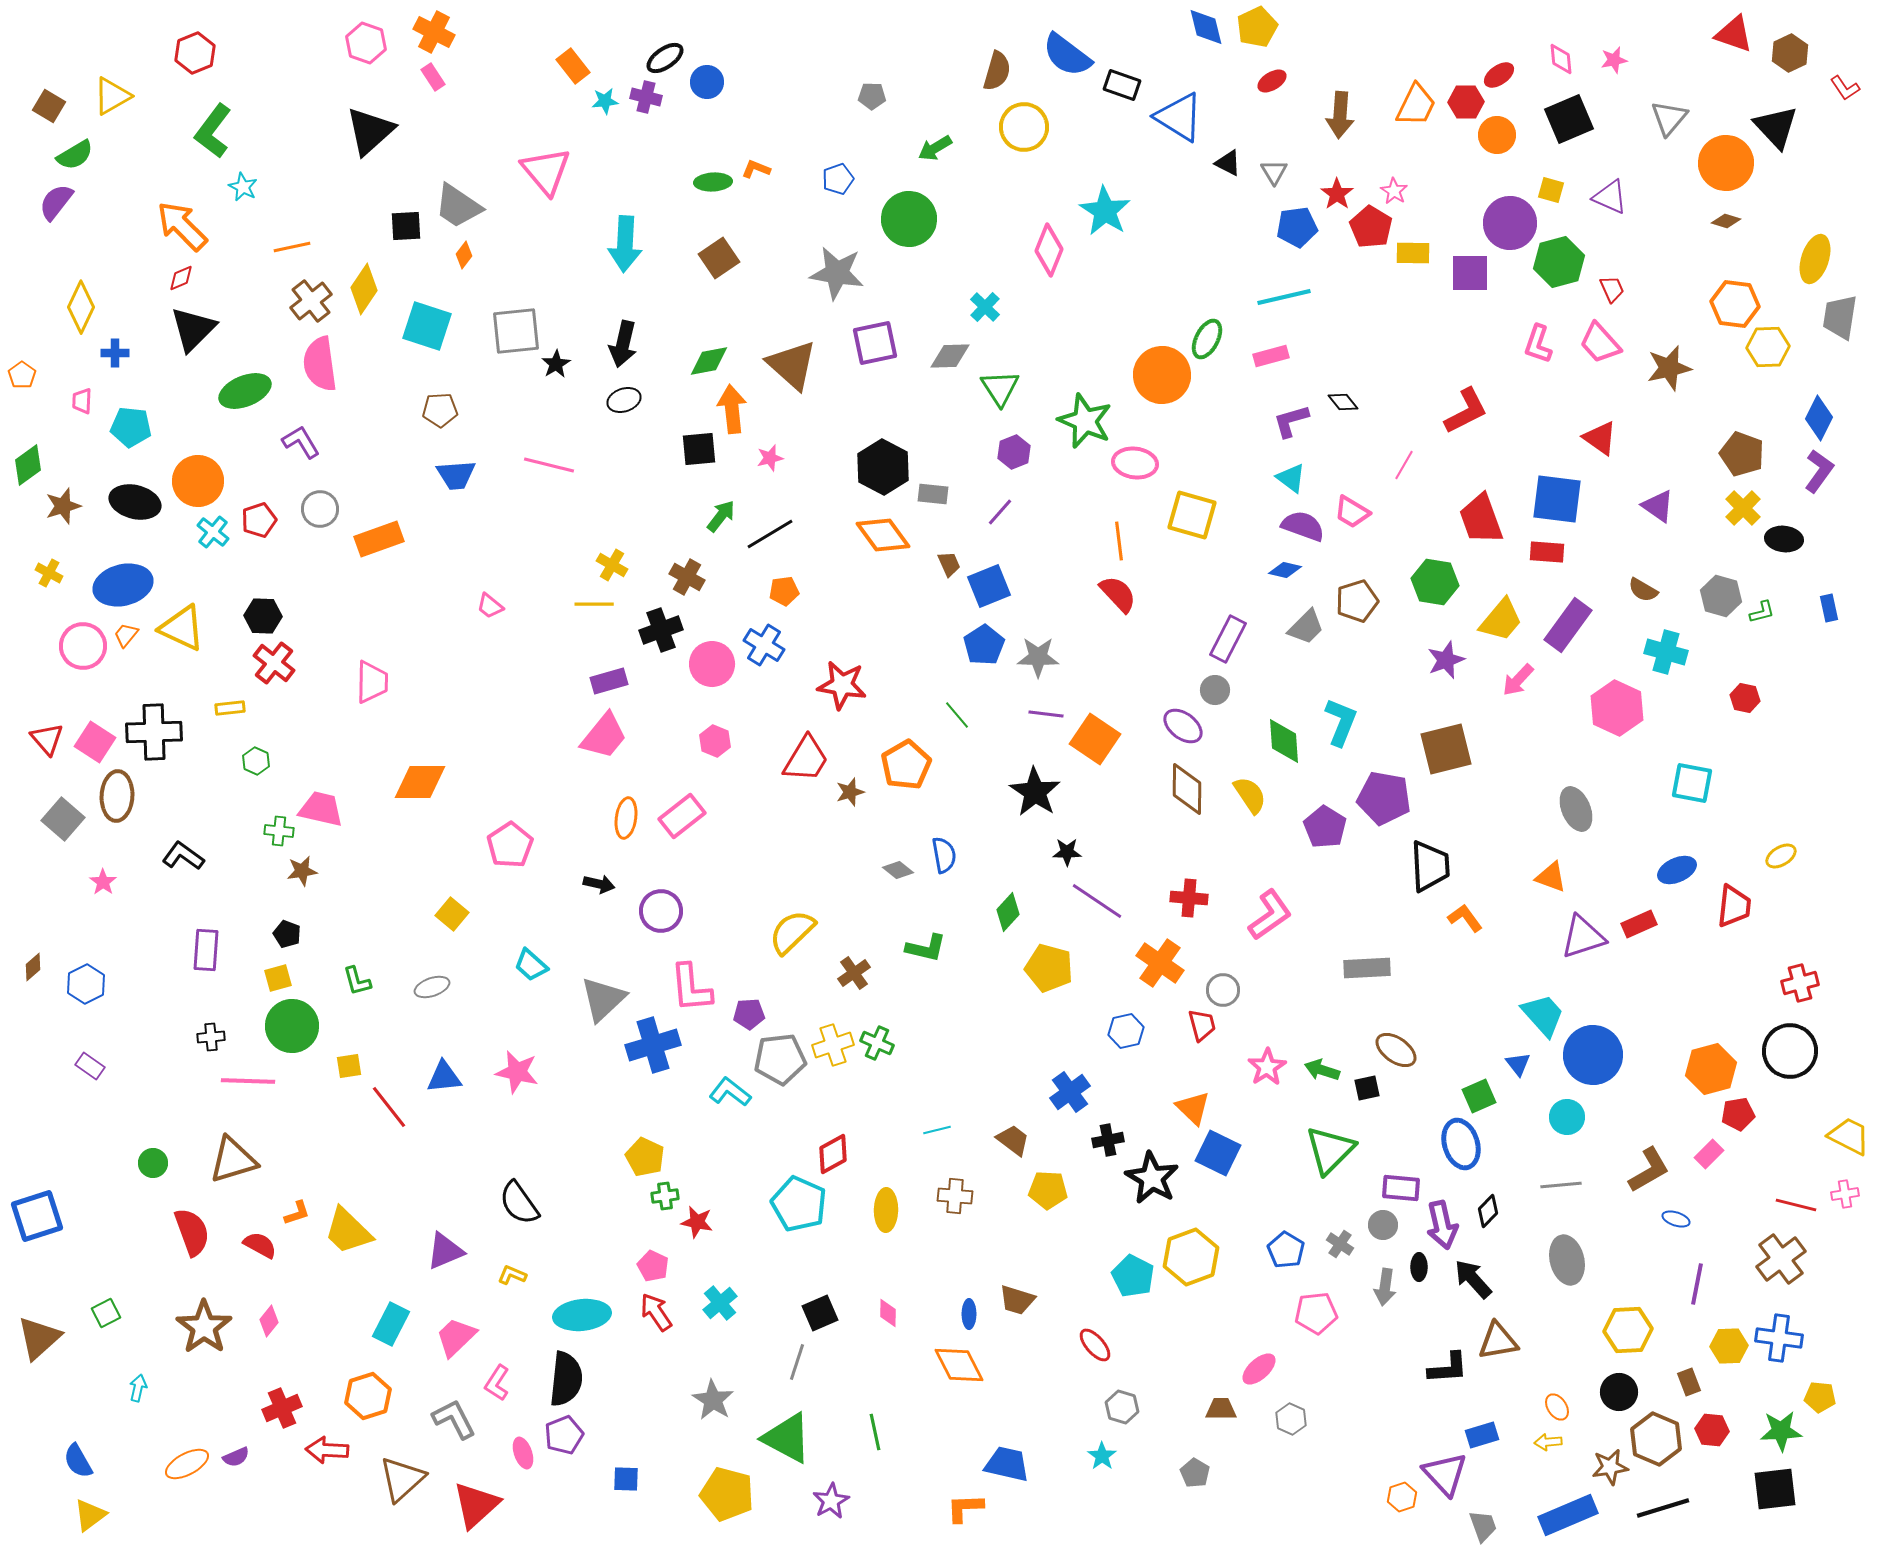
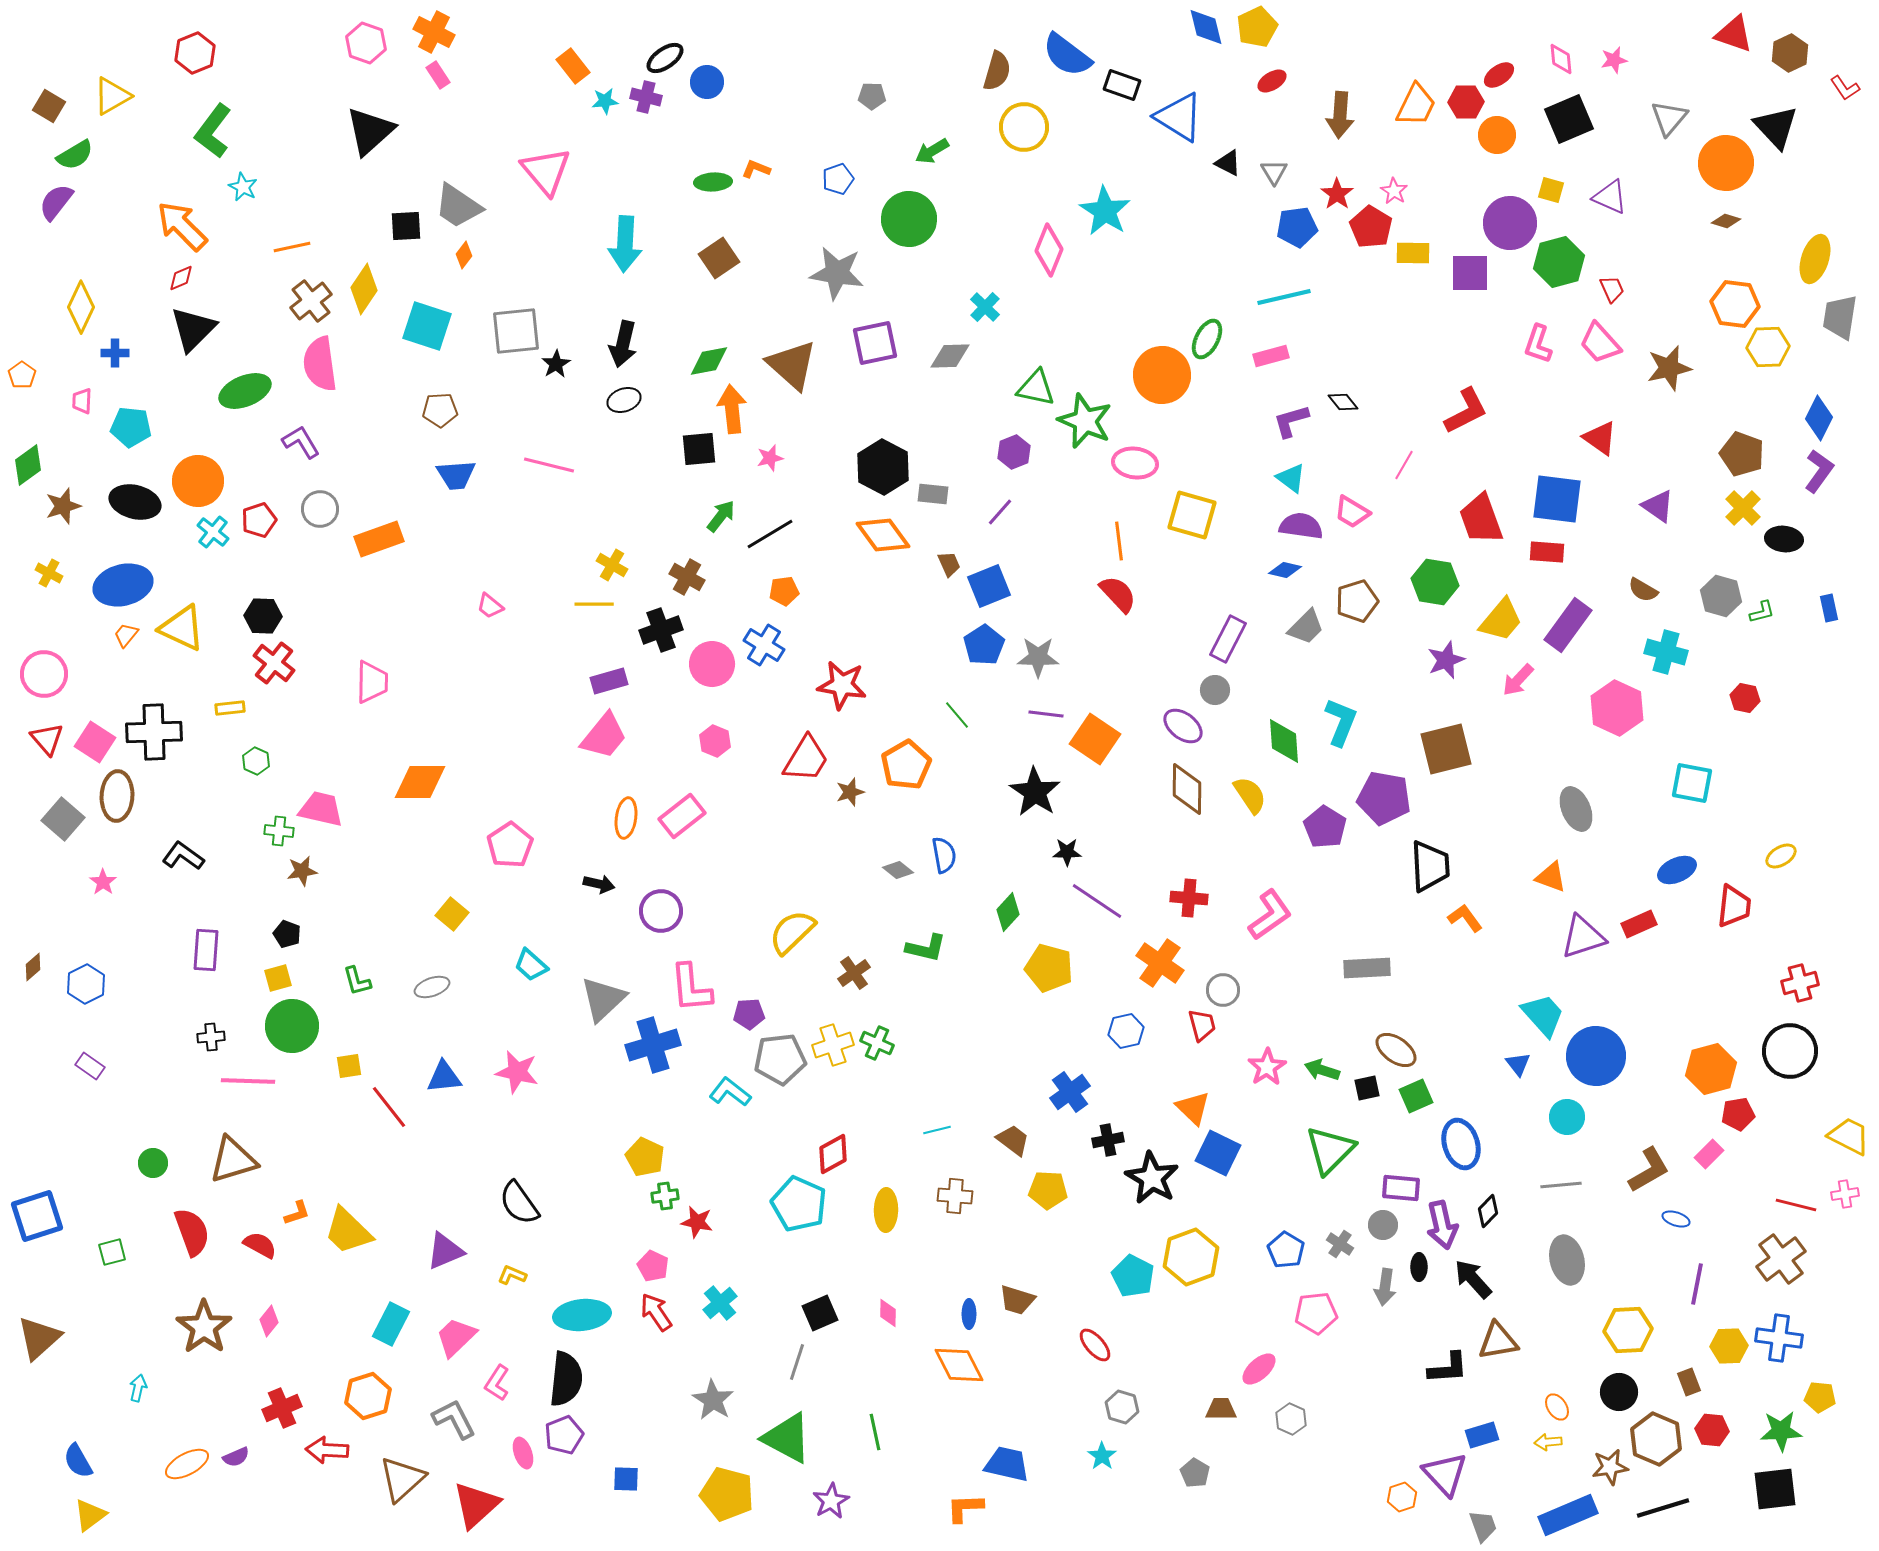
pink rectangle at (433, 77): moved 5 px right, 2 px up
green arrow at (935, 148): moved 3 px left, 3 px down
green triangle at (1000, 388): moved 36 px right; rotated 45 degrees counterclockwise
purple semicircle at (1303, 526): moved 2 px left; rotated 12 degrees counterclockwise
pink circle at (83, 646): moved 39 px left, 28 px down
blue circle at (1593, 1055): moved 3 px right, 1 px down
green square at (1479, 1096): moved 63 px left
green square at (106, 1313): moved 6 px right, 61 px up; rotated 12 degrees clockwise
